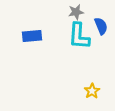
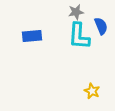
yellow star: rotated 14 degrees counterclockwise
